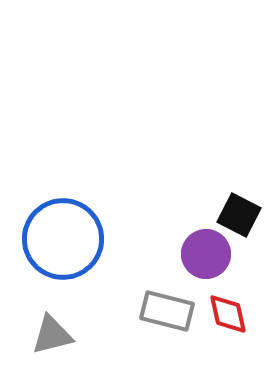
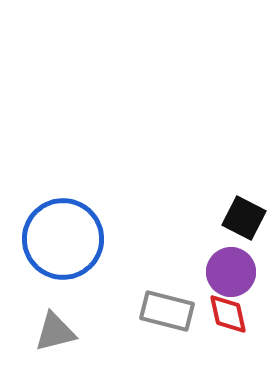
black square: moved 5 px right, 3 px down
purple circle: moved 25 px right, 18 px down
gray triangle: moved 3 px right, 3 px up
